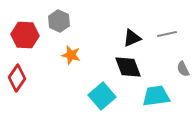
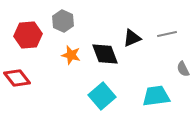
gray hexagon: moved 4 px right
red hexagon: moved 3 px right; rotated 8 degrees counterclockwise
black diamond: moved 23 px left, 13 px up
red diamond: rotated 72 degrees counterclockwise
